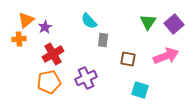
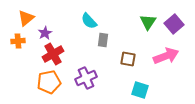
orange triangle: moved 2 px up
purple star: moved 6 px down
orange cross: moved 1 px left, 2 px down
